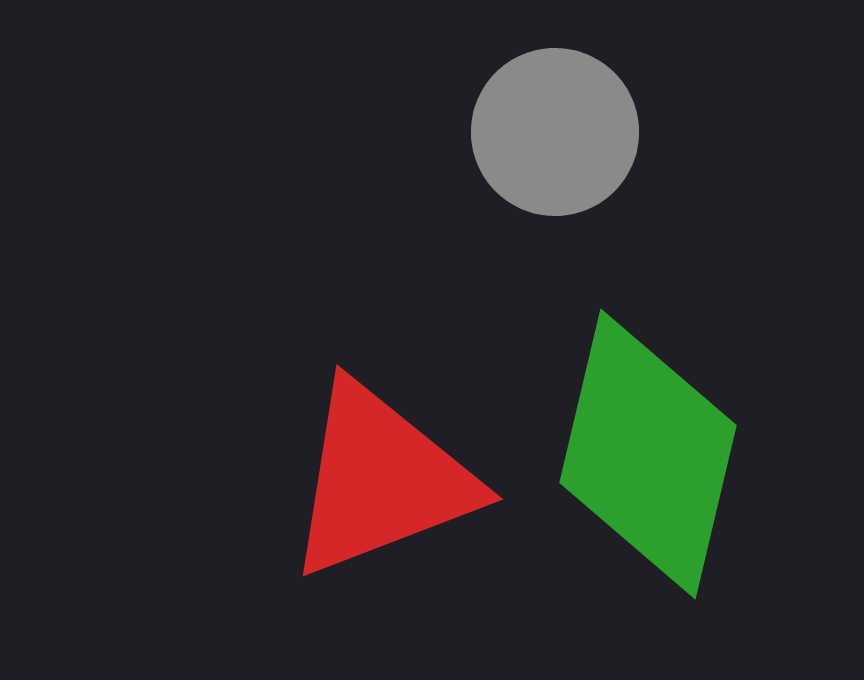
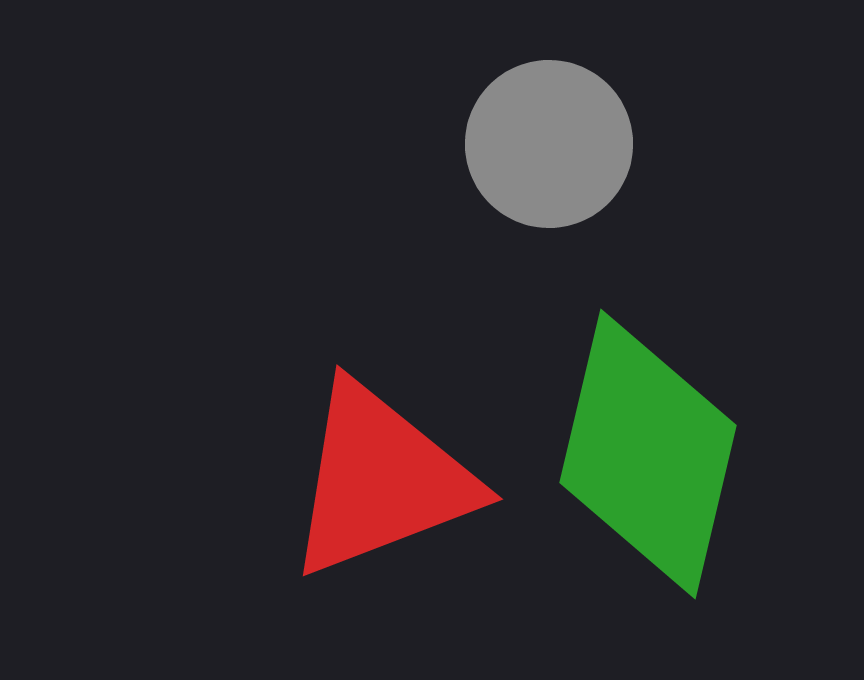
gray circle: moved 6 px left, 12 px down
